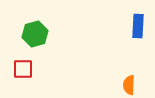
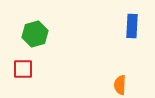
blue rectangle: moved 6 px left
orange semicircle: moved 9 px left
